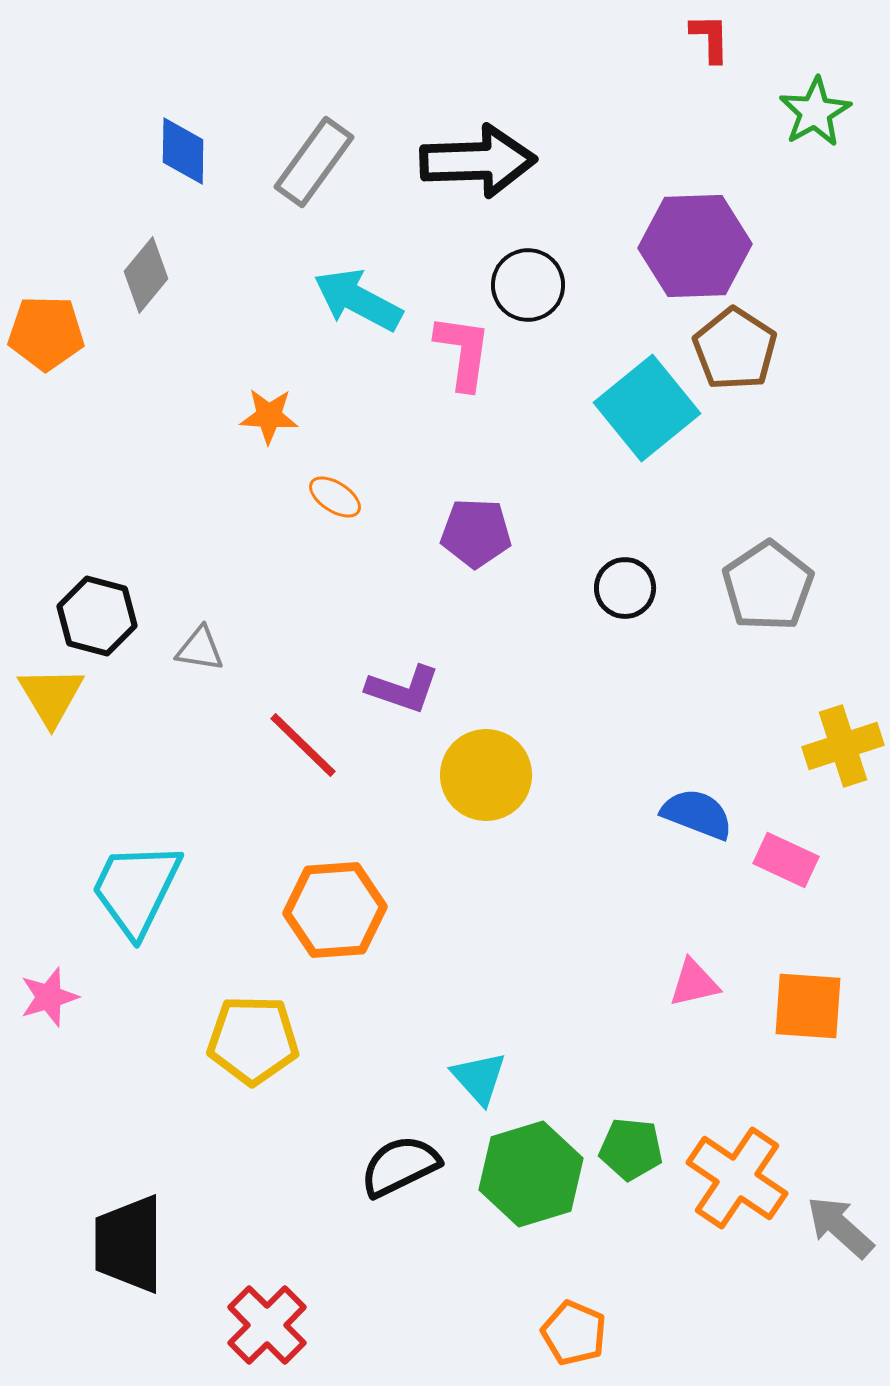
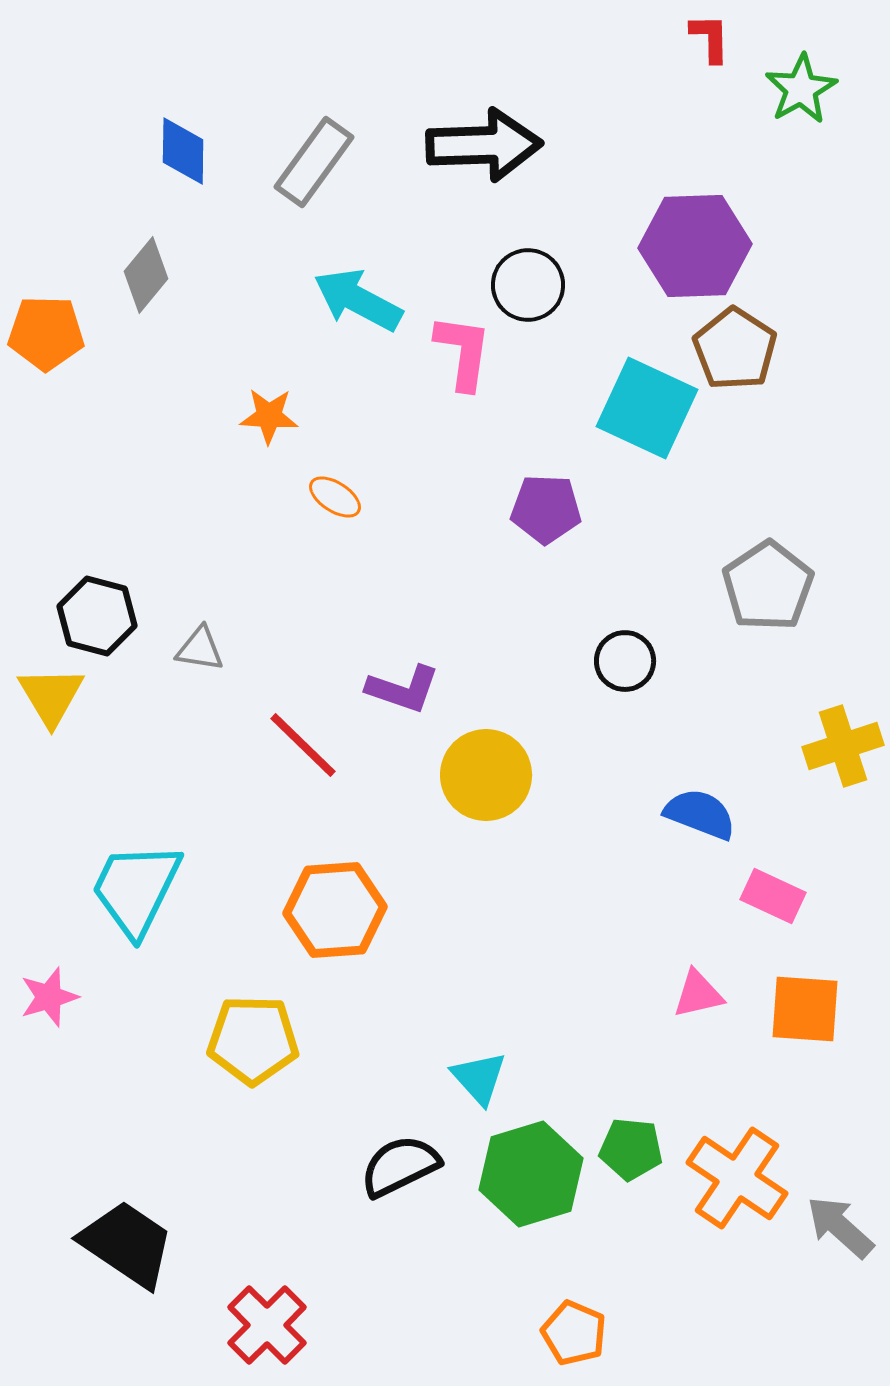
green star at (815, 112): moved 14 px left, 23 px up
black arrow at (478, 161): moved 6 px right, 16 px up
cyan square at (647, 408): rotated 26 degrees counterclockwise
purple pentagon at (476, 533): moved 70 px right, 24 px up
black circle at (625, 588): moved 73 px down
blue semicircle at (697, 814): moved 3 px right
pink rectangle at (786, 860): moved 13 px left, 36 px down
pink triangle at (694, 983): moved 4 px right, 11 px down
orange square at (808, 1006): moved 3 px left, 3 px down
black trapezoid at (129, 1244): moved 2 px left; rotated 124 degrees clockwise
